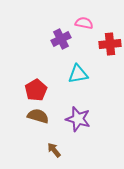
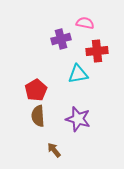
pink semicircle: moved 1 px right
purple cross: rotated 12 degrees clockwise
red cross: moved 13 px left, 7 px down
brown semicircle: rotated 110 degrees counterclockwise
